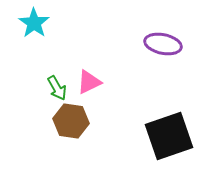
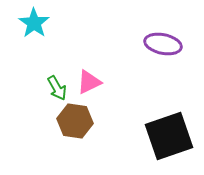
brown hexagon: moved 4 px right
